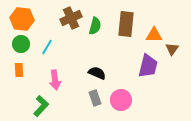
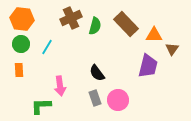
brown rectangle: rotated 50 degrees counterclockwise
black semicircle: rotated 150 degrees counterclockwise
pink arrow: moved 5 px right, 6 px down
pink circle: moved 3 px left
green L-shape: rotated 135 degrees counterclockwise
